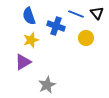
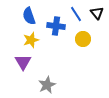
blue line: rotated 35 degrees clockwise
blue cross: rotated 12 degrees counterclockwise
yellow circle: moved 3 px left, 1 px down
purple triangle: rotated 30 degrees counterclockwise
